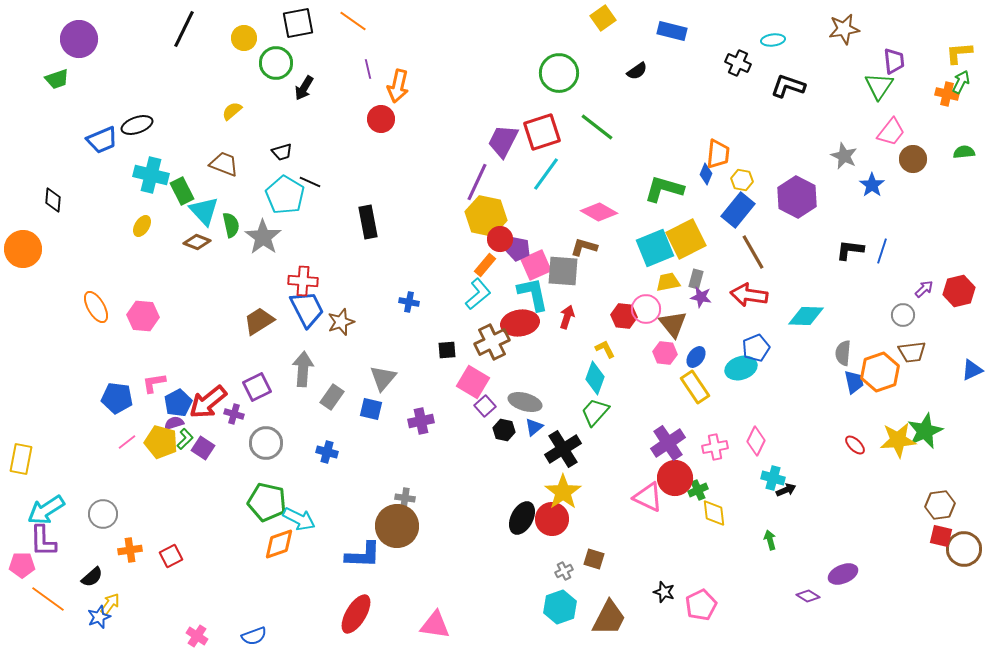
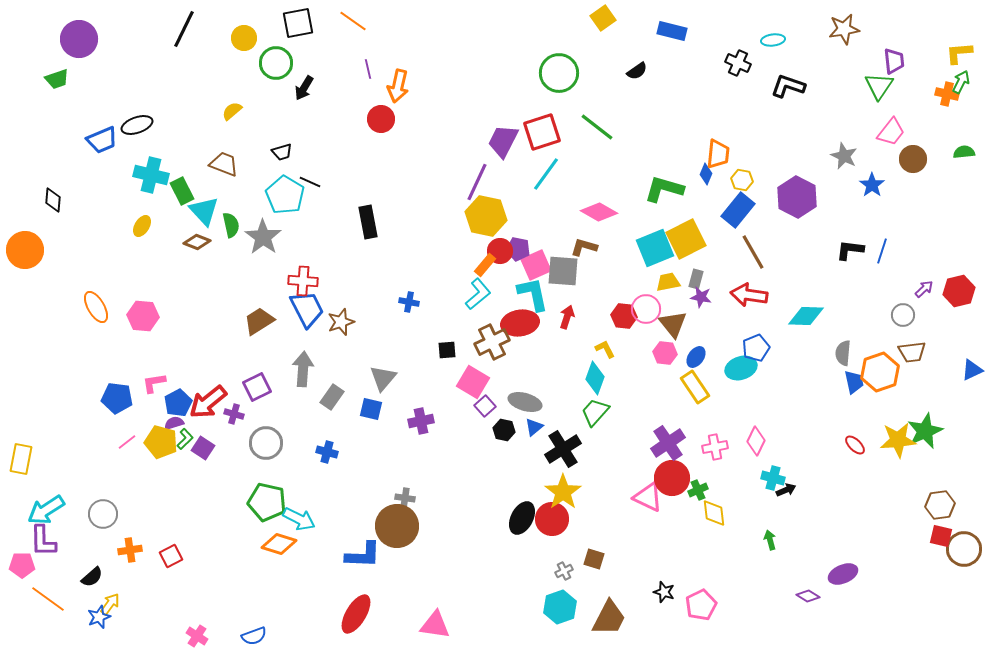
red circle at (500, 239): moved 12 px down
orange circle at (23, 249): moved 2 px right, 1 px down
red circle at (675, 478): moved 3 px left
orange diamond at (279, 544): rotated 36 degrees clockwise
